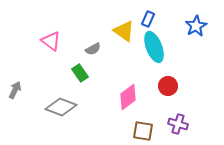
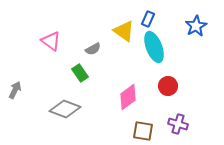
gray diamond: moved 4 px right, 2 px down
